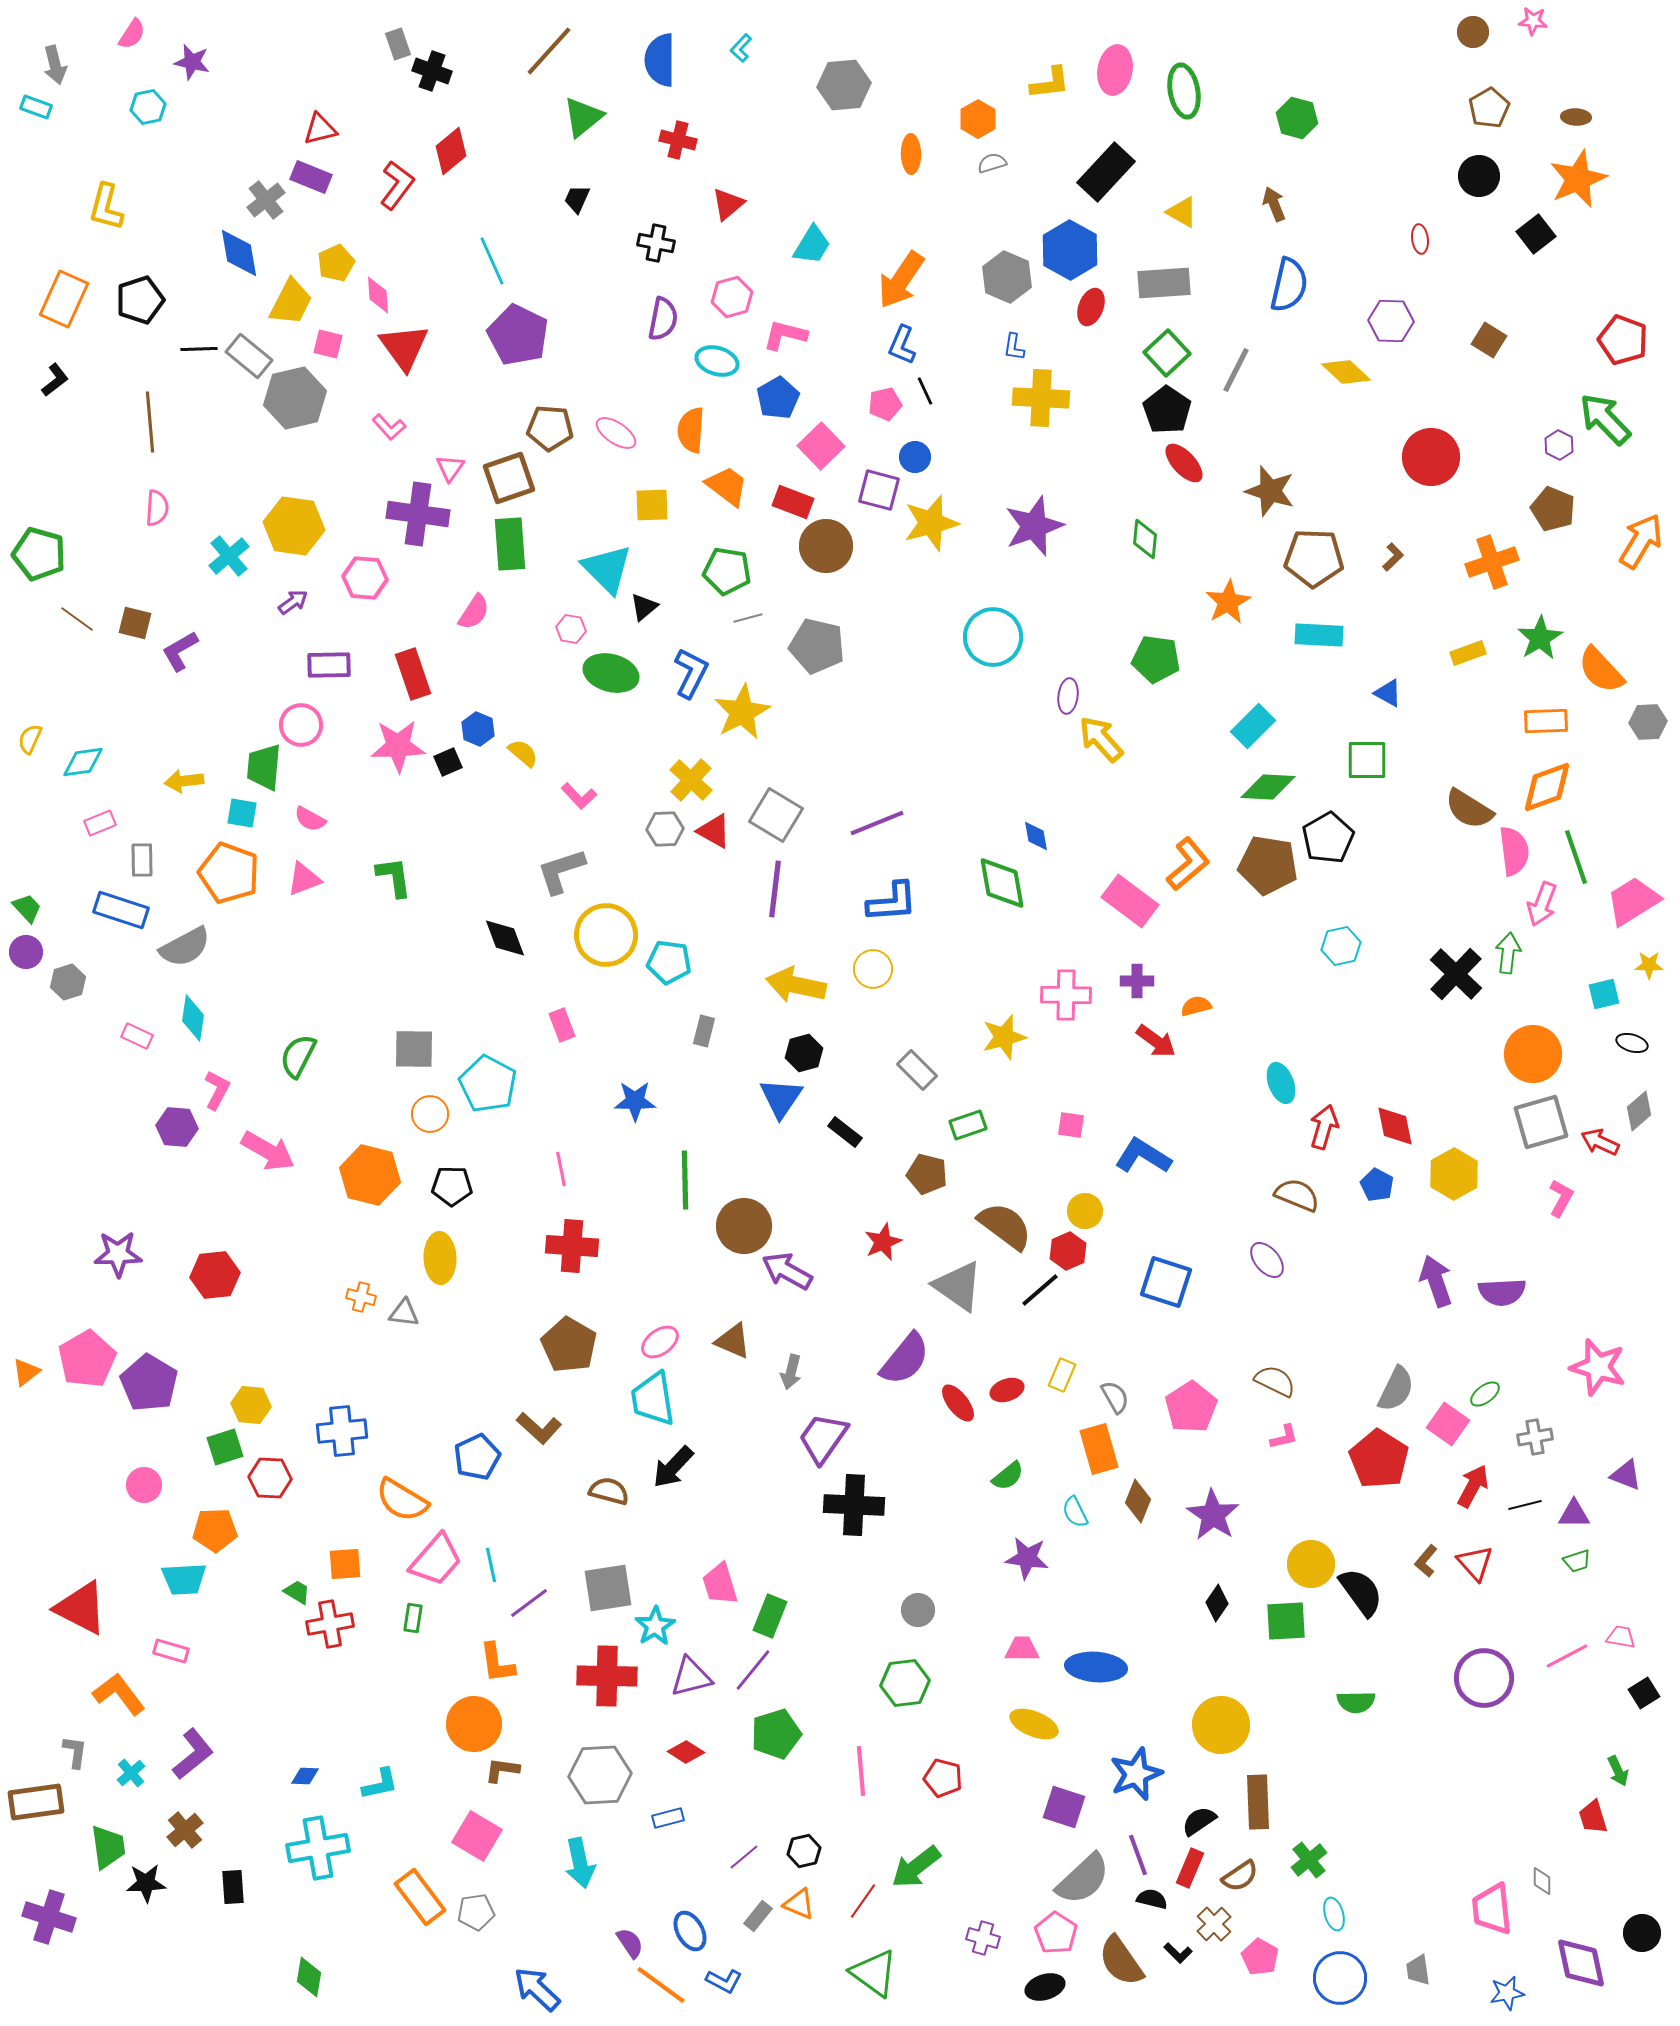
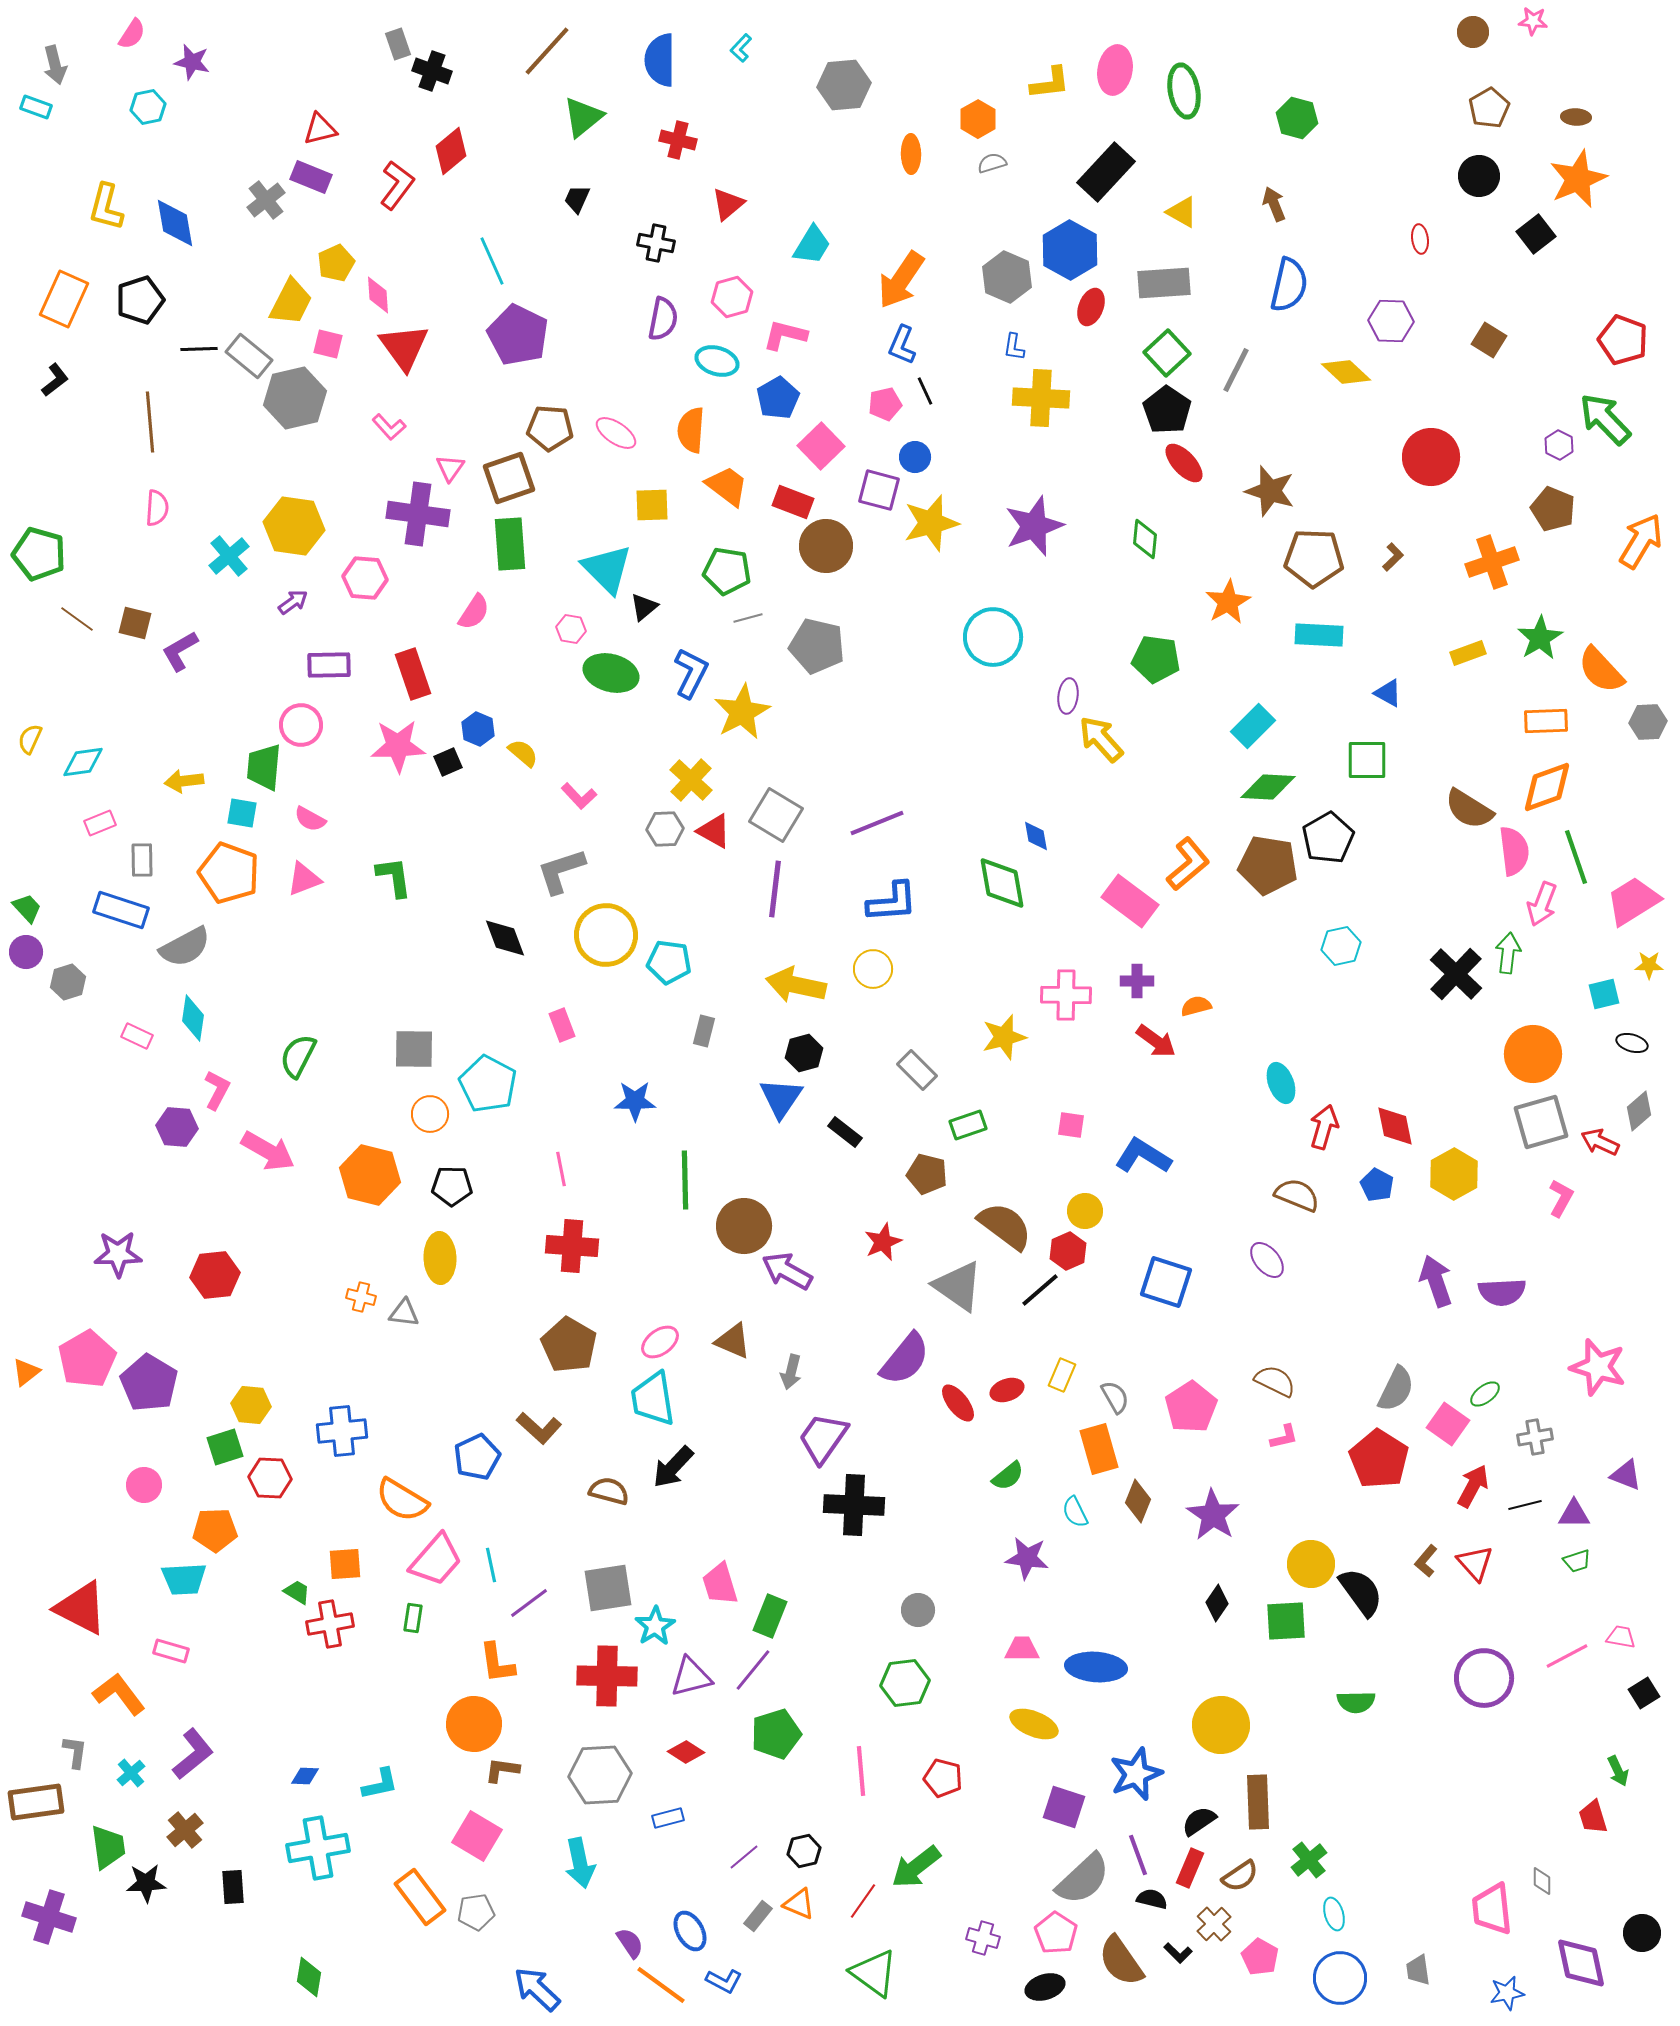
brown line at (549, 51): moved 2 px left
blue diamond at (239, 253): moved 64 px left, 30 px up
